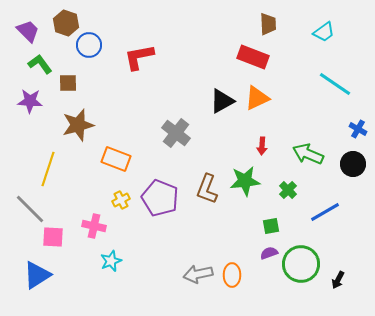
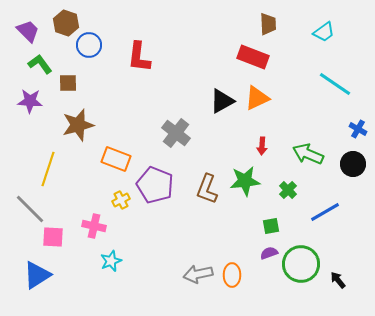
red L-shape: rotated 72 degrees counterclockwise
purple pentagon: moved 5 px left, 13 px up
black arrow: rotated 114 degrees clockwise
